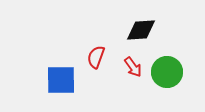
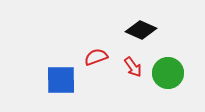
black diamond: rotated 28 degrees clockwise
red semicircle: rotated 50 degrees clockwise
green circle: moved 1 px right, 1 px down
